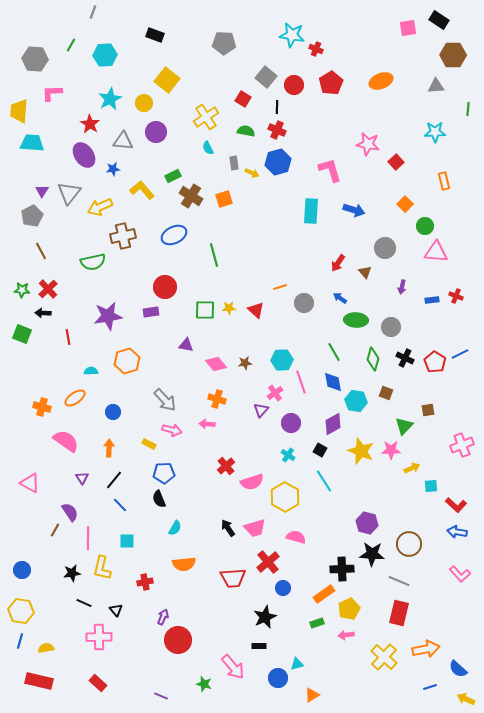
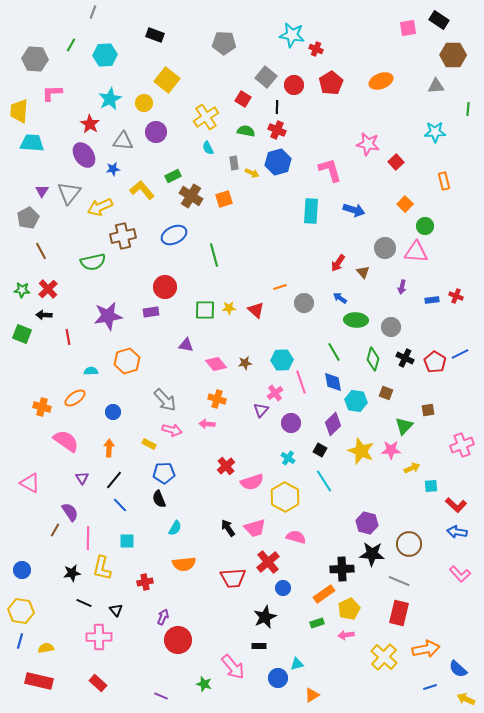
gray pentagon at (32, 216): moved 4 px left, 2 px down
pink triangle at (436, 252): moved 20 px left
brown triangle at (365, 272): moved 2 px left
black arrow at (43, 313): moved 1 px right, 2 px down
purple diamond at (333, 424): rotated 15 degrees counterclockwise
cyan cross at (288, 455): moved 3 px down
